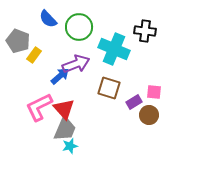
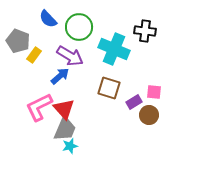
purple arrow: moved 6 px left, 8 px up; rotated 52 degrees clockwise
